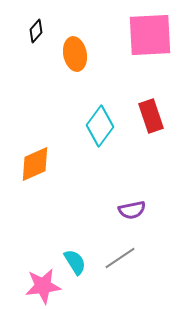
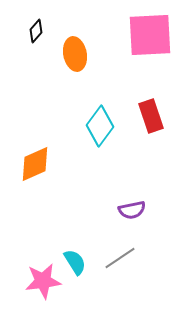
pink star: moved 5 px up
